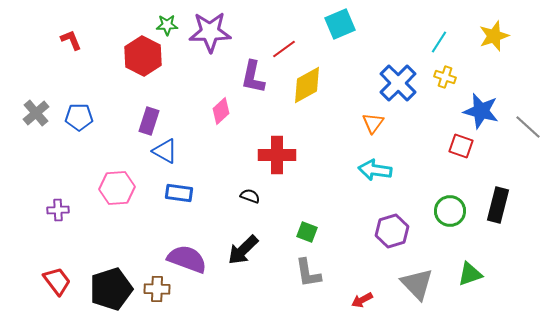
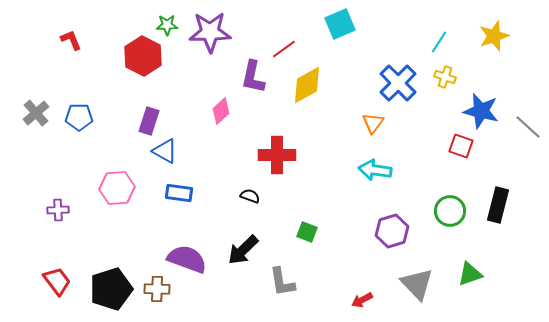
gray L-shape: moved 26 px left, 9 px down
